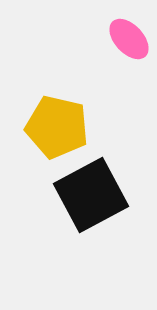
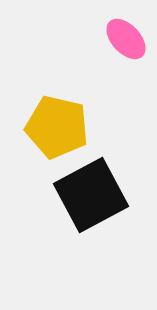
pink ellipse: moved 3 px left
